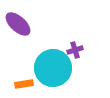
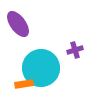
purple ellipse: rotated 12 degrees clockwise
cyan circle: moved 12 px left
